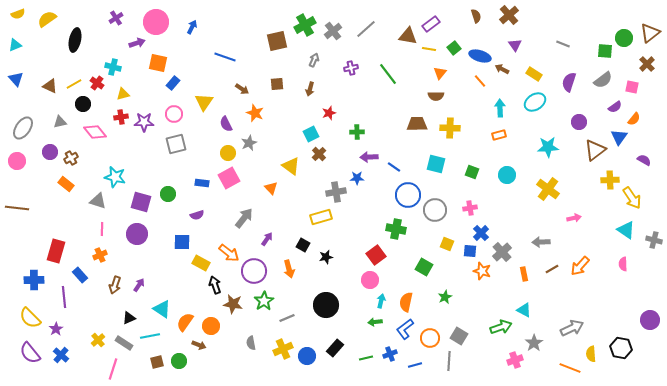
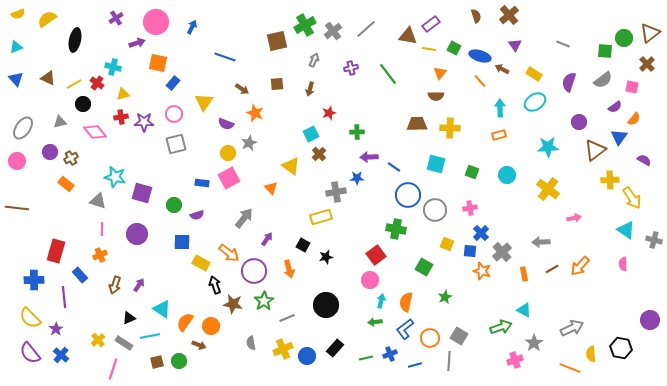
cyan triangle at (15, 45): moved 1 px right, 2 px down
green square at (454, 48): rotated 24 degrees counterclockwise
brown triangle at (50, 86): moved 2 px left, 8 px up
purple semicircle at (226, 124): rotated 42 degrees counterclockwise
green circle at (168, 194): moved 6 px right, 11 px down
purple square at (141, 202): moved 1 px right, 9 px up
